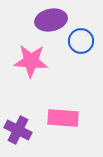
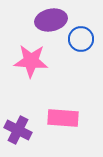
blue circle: moved 2 px up
